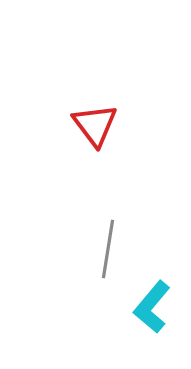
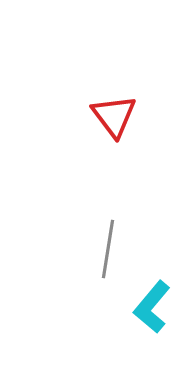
red triangle: moved 19 px right, 9 px up
